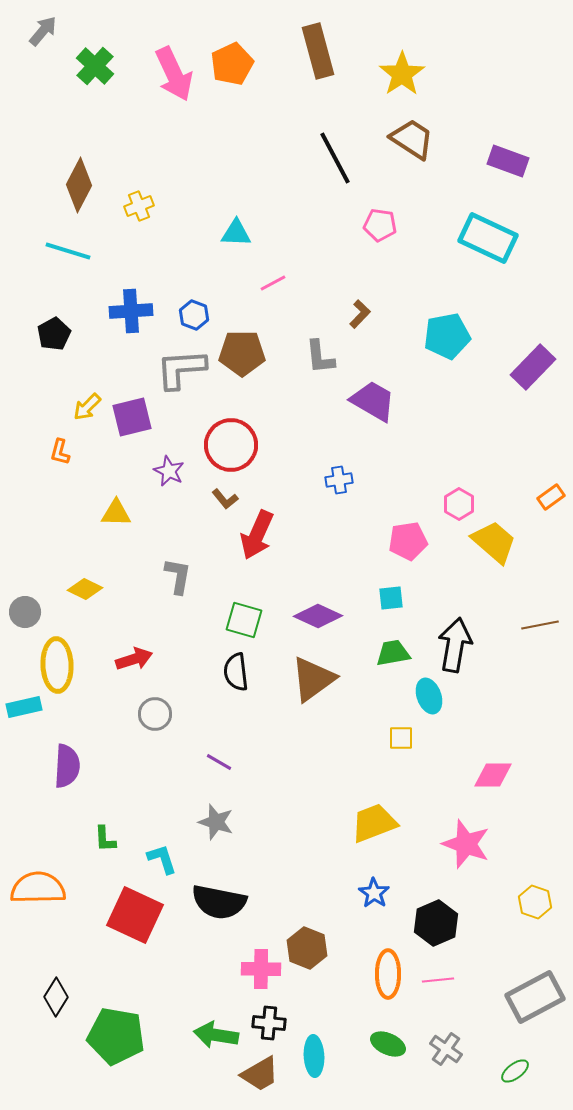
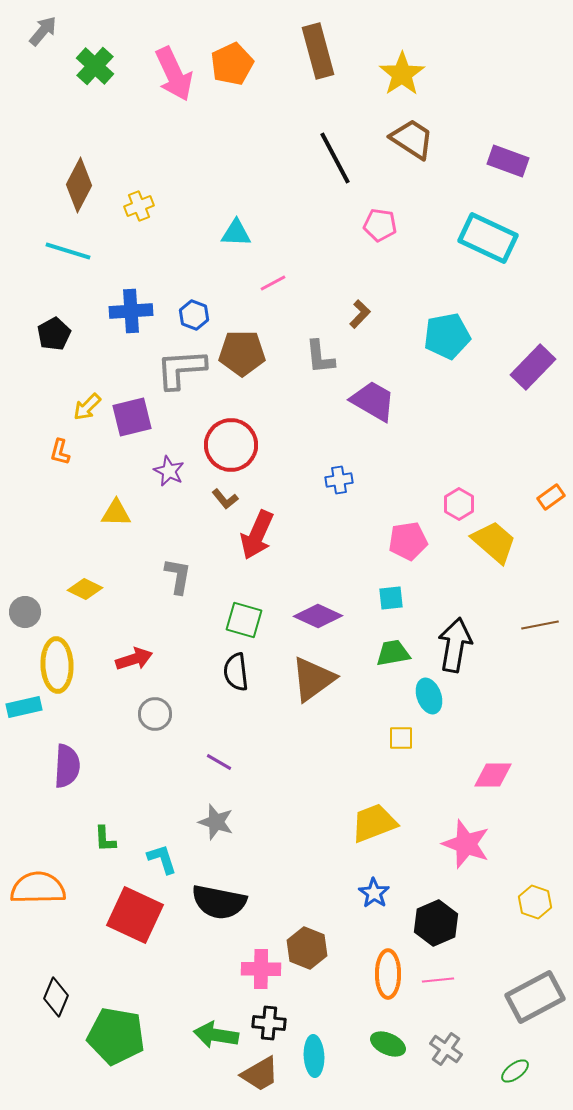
black diamond at (56, 997): rotated 9 degrees counterclockwise
